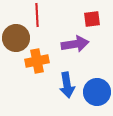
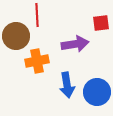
red square: moved 9 px right, 4 px down
brown circle: moved 2 px up
